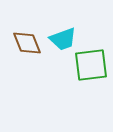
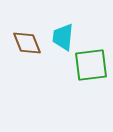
cyan trapezoid: moved 2 px up; rotated 116 degrees clockwise
